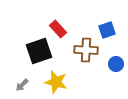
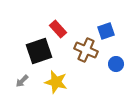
blue square: moved 1 px left, 1 px down
brown cross: rotated 20 degrees clockwise
gray arrow: moved 4 px up
